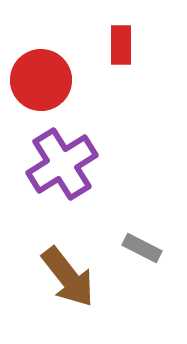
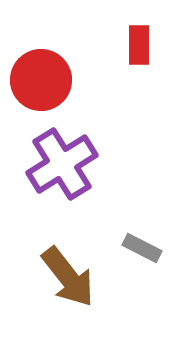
red rectangle: moved 18 px right
